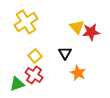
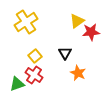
yellow triangle: moved 6 px up; rotated 35 degrees clockwise
